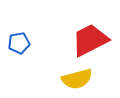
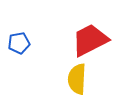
yellow semicircle: rotated 108 degrees clockwise
